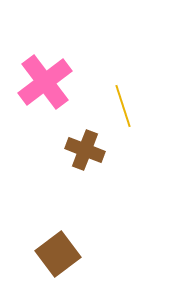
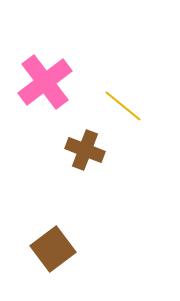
yellow line: rotated 33 degrees counterclockwise
brown square: moved 5 px left, 5 px up
